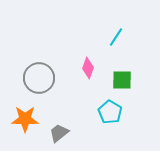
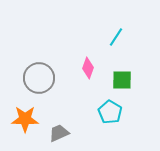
gray trapezoid: rotated 15 degrees clockwise
